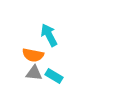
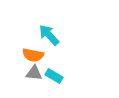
cyan arrow: rotated 15 degrees counterclockwise
